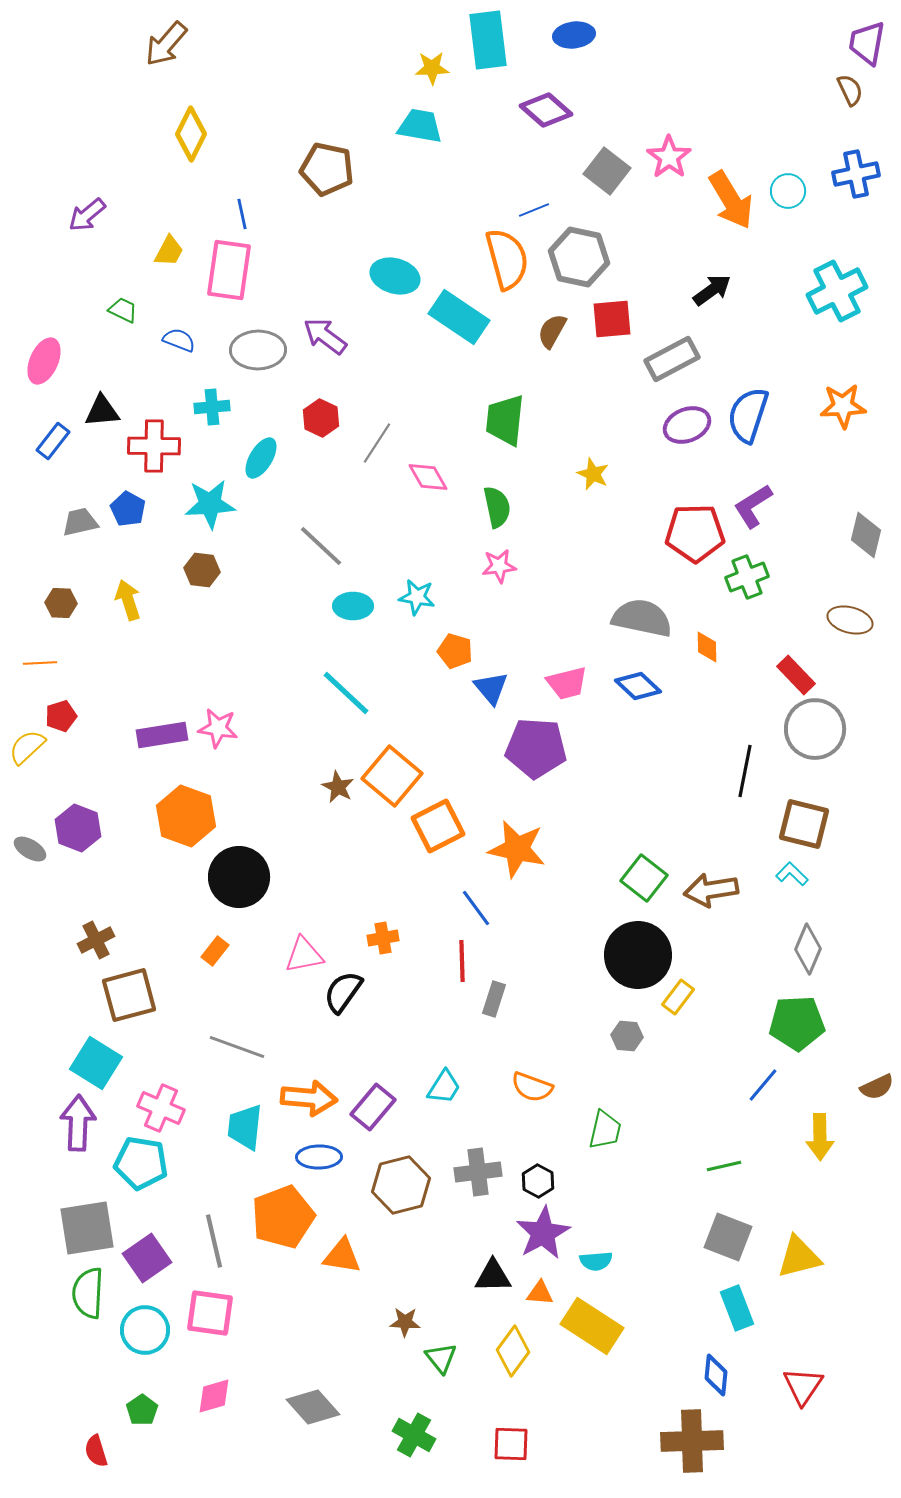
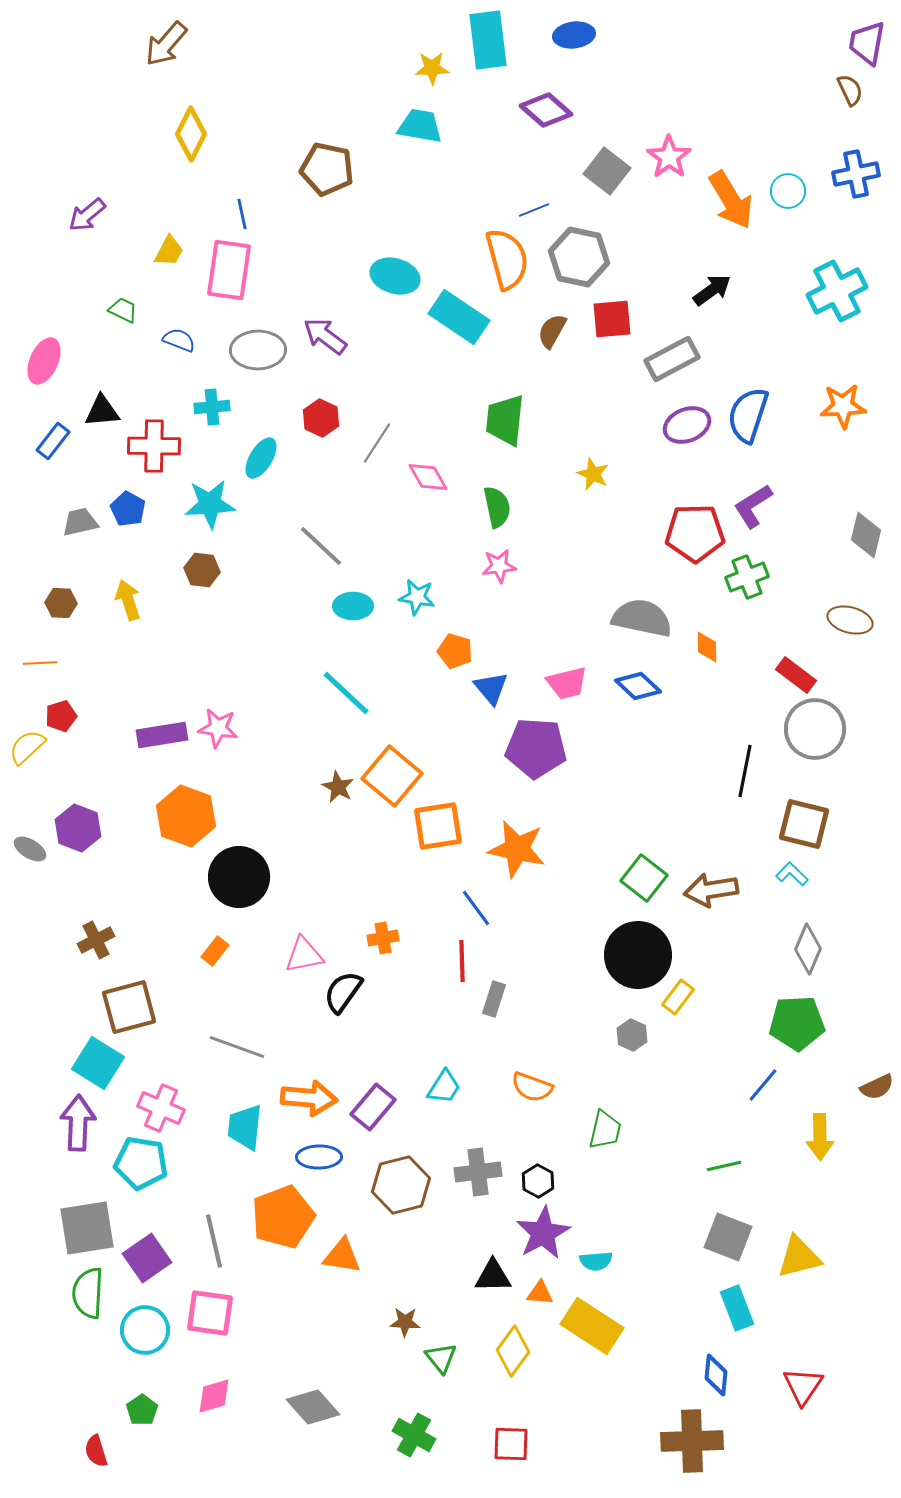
red rectangle at (796, 675): rotated 9 degrees counterclockwise
orange square at (438, 826): rotated 18 degrees clockwise
brown square at (129, 995): moved 12 px down
gray hexagon at (627, 1036): moved 5 px right, 1 px up; rotated 20 degrees clockwise
cyan square at (96, 1063): moved 2 px right
